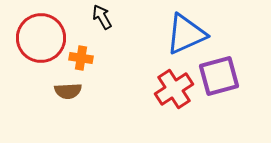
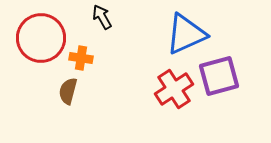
brown semicircle: rotated 108 degrees clockwise
